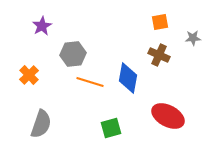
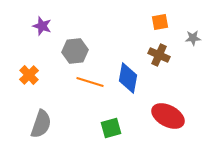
purple star: rotated 24 degrees counterclockwise
gray hexagon: moved 2 px right, 3 px up
